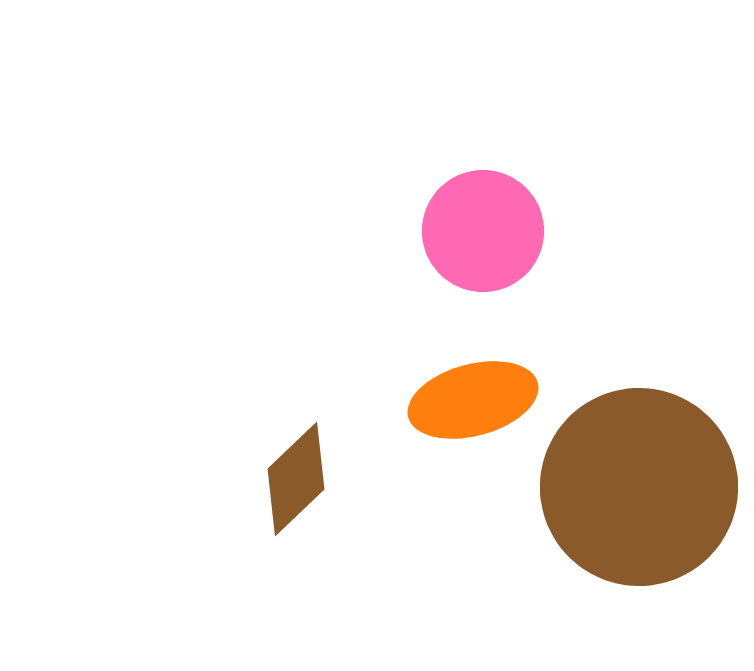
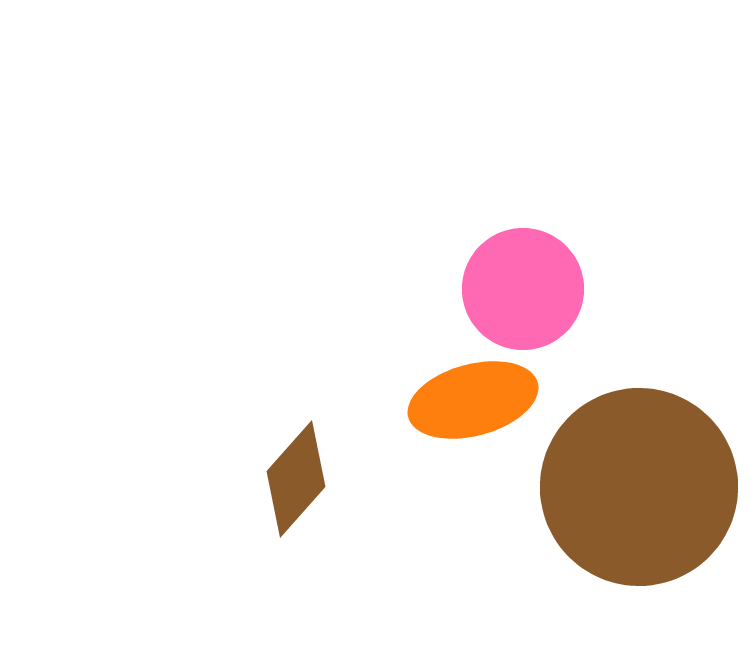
pink circle: moved 40 px right, 58 px down
brown diamond: rotated 5 degrees counterclockwise
